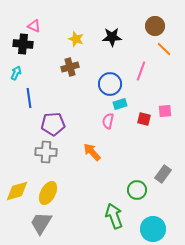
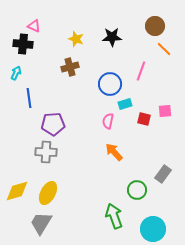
cyan rectangle: moved 5 px right
orange arrow: moved 22 px right
